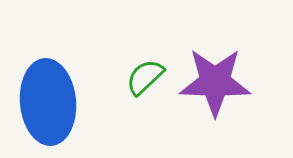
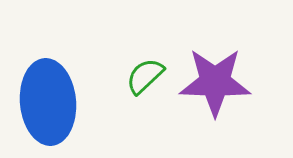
green semicircle: moved 1 px up
